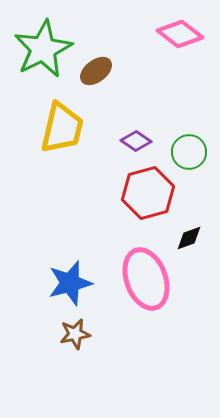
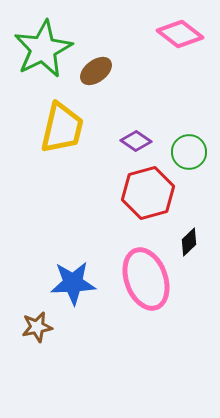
black diamond: moved 4 px down; rotated 24 degrees counterclockwise
blue star: moved 3 px right; rotated 12 degrees clockwise
brown star: moved 38 px left, 7 px up
